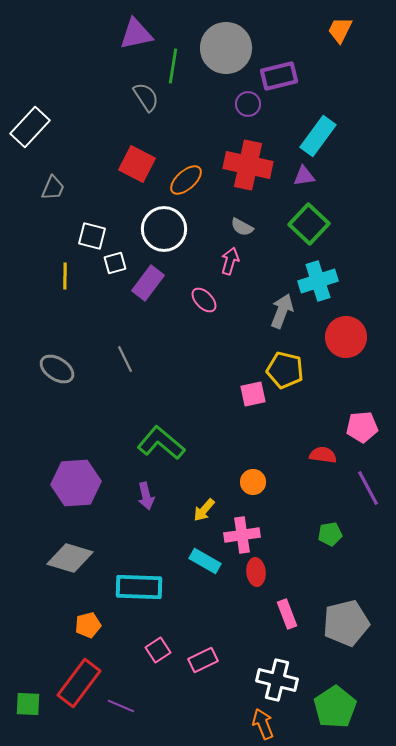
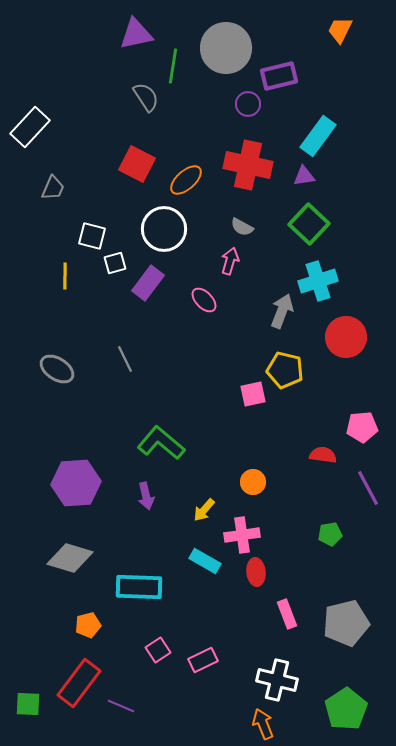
green pentagon at (335, 707): moved 11 px right, 2 px down
